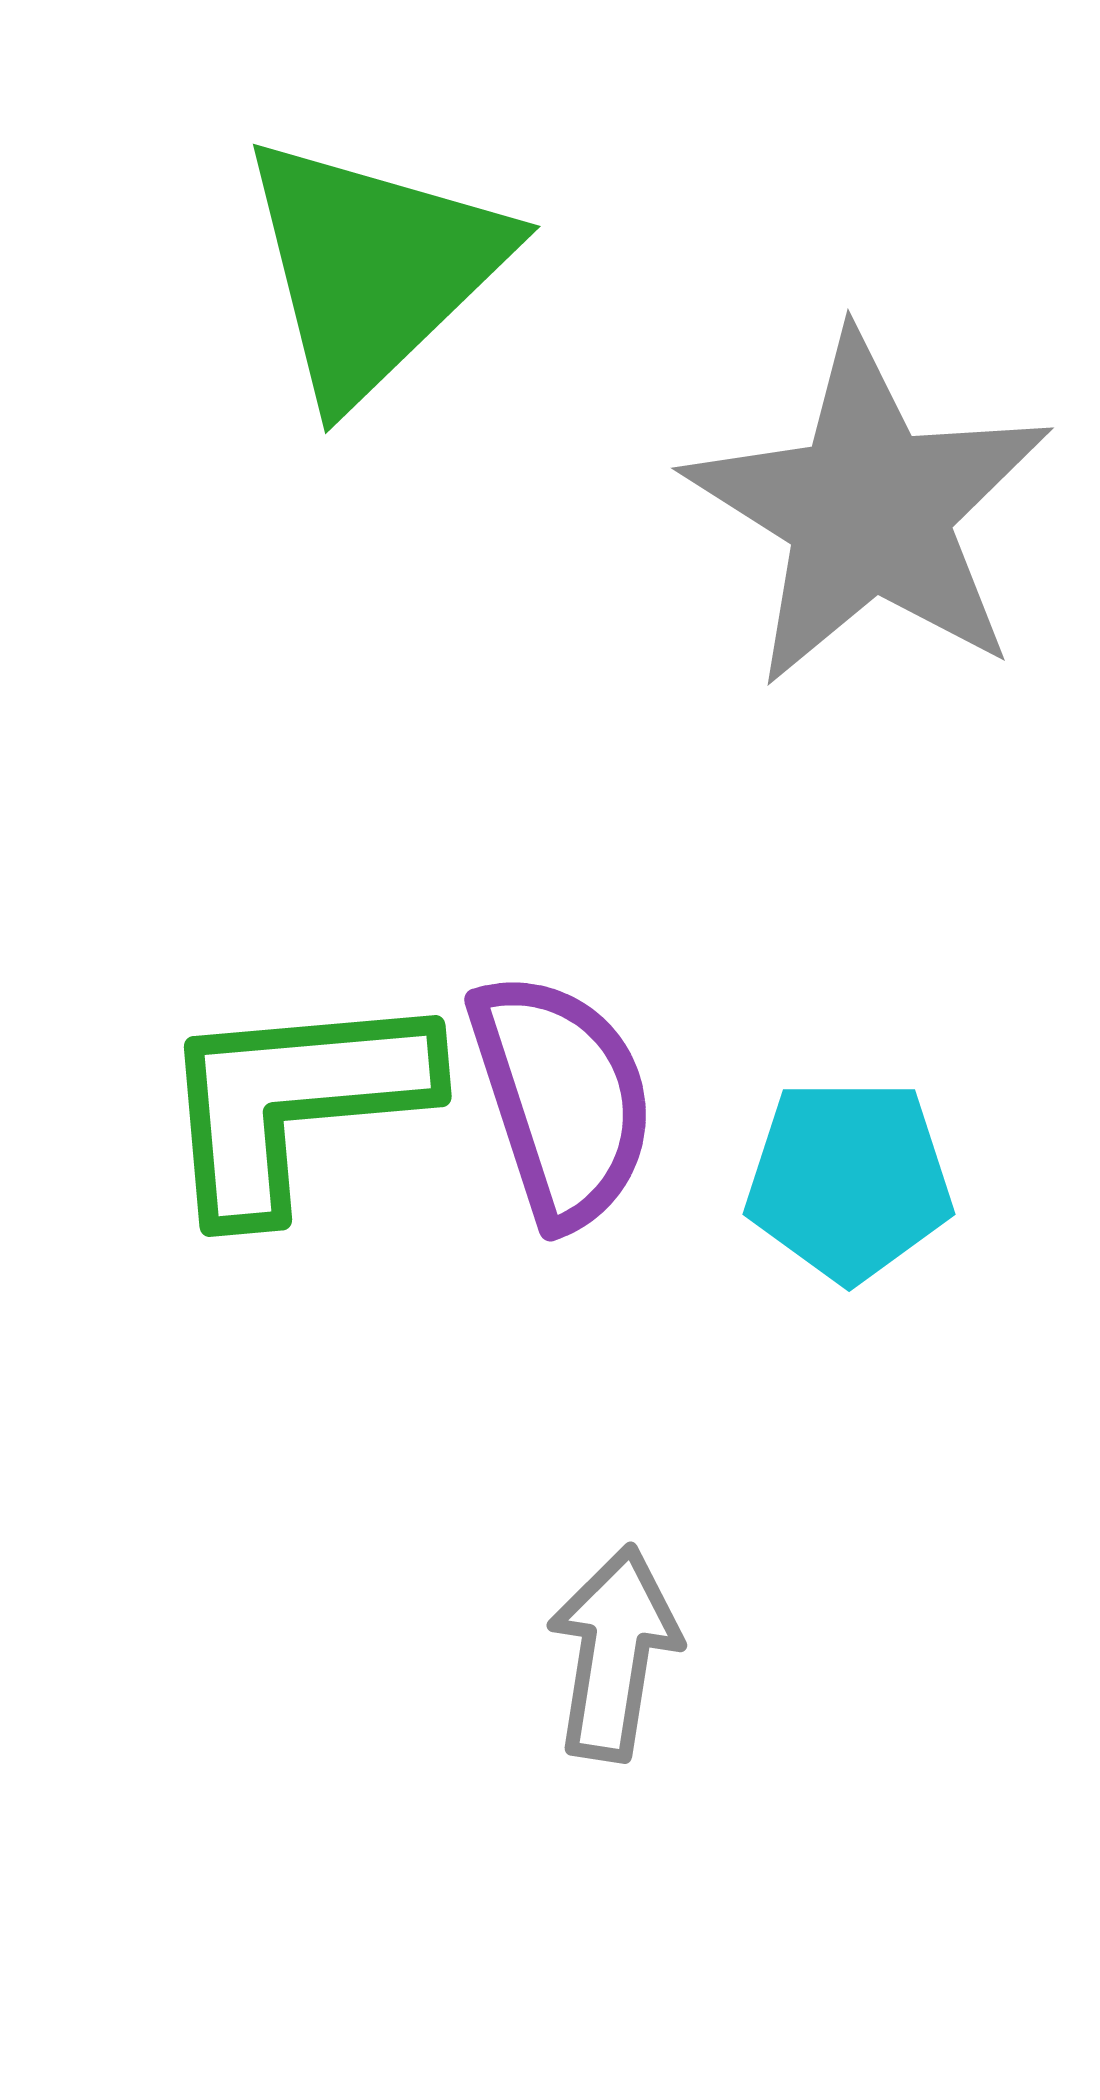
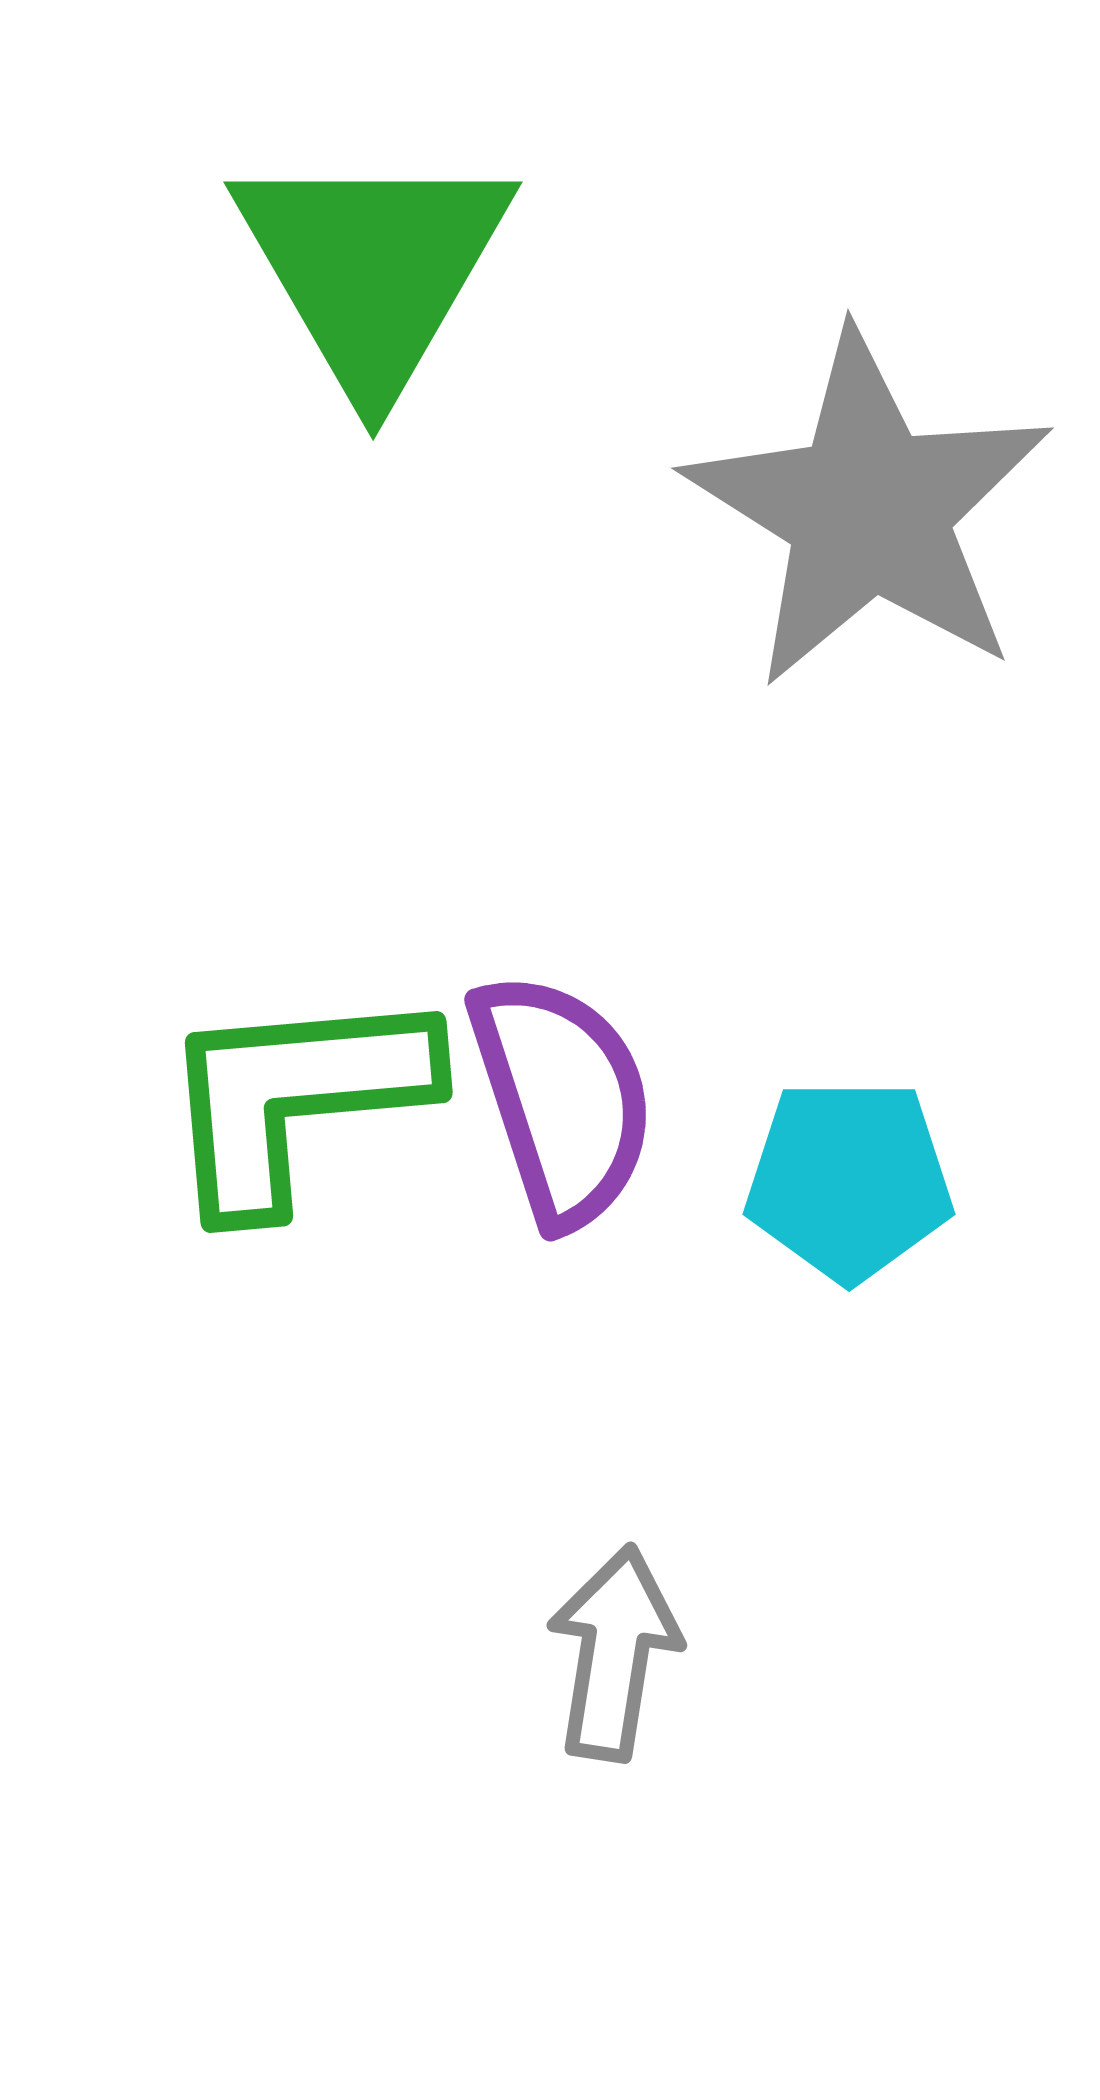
green triangle: rotated 16 degrees counterclockwise
green L-shape: moved 1 px right, 4 px up
